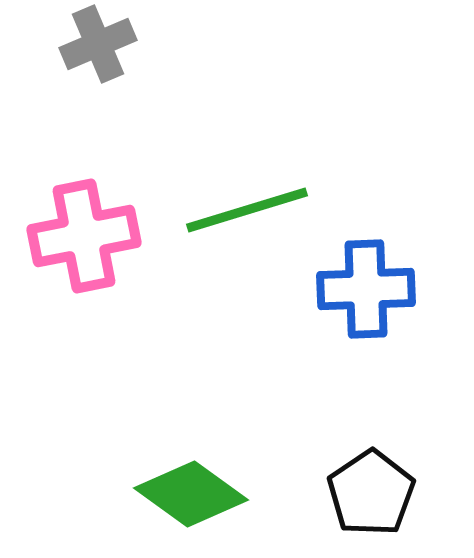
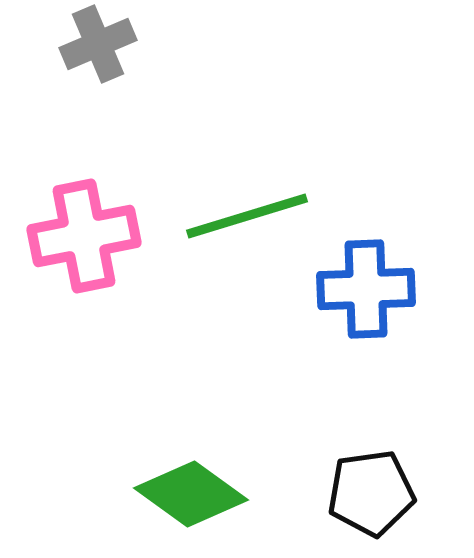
green line: moved 6 px down
black pentagon: rotated 26 degrees clockwise
